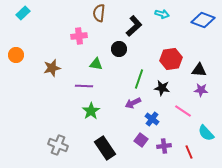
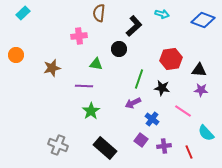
black rectangle: rotated 15 degrees counterclockwise
